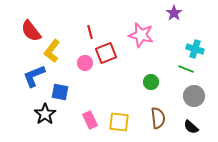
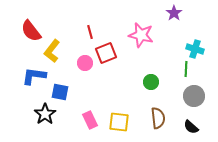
green line: rotated 70 degrees clockwise
blue L-shape: rotated 30 degrees clockwise
